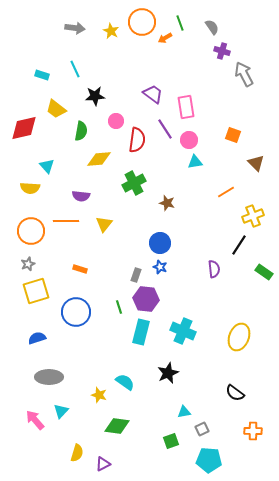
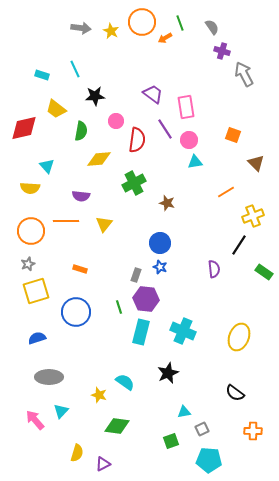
gray arrow at (75, 28): moved 6 px right
